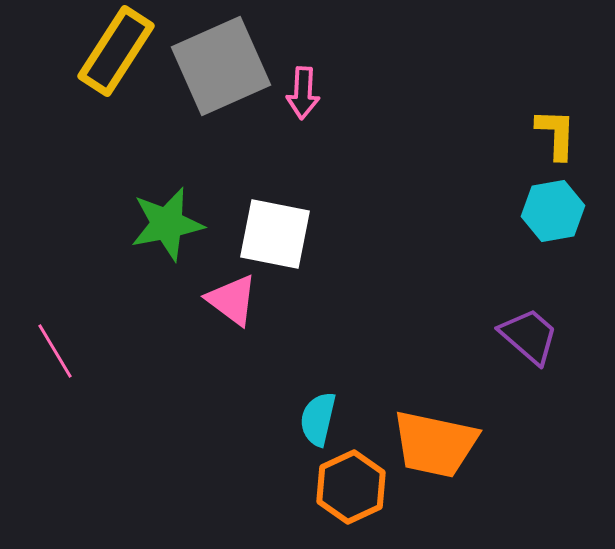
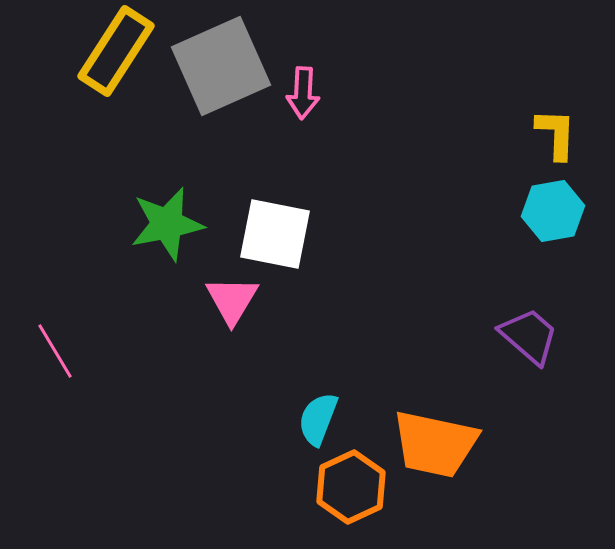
pink triangle: rotated 24 degrees clockwise
cyan semicircle: rotated 8 degrees clockwise
